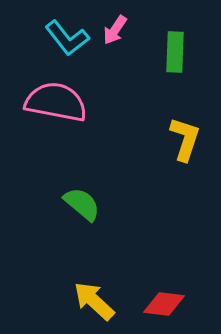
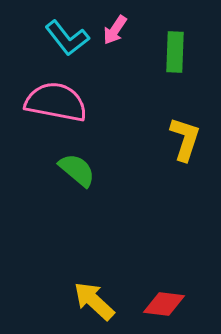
green semicircle: moved 5 px left, 34 px up
